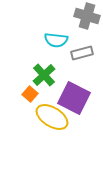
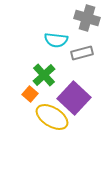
gray cross: moved 2 px down
purple square: rotated 16 degrees clockwise
